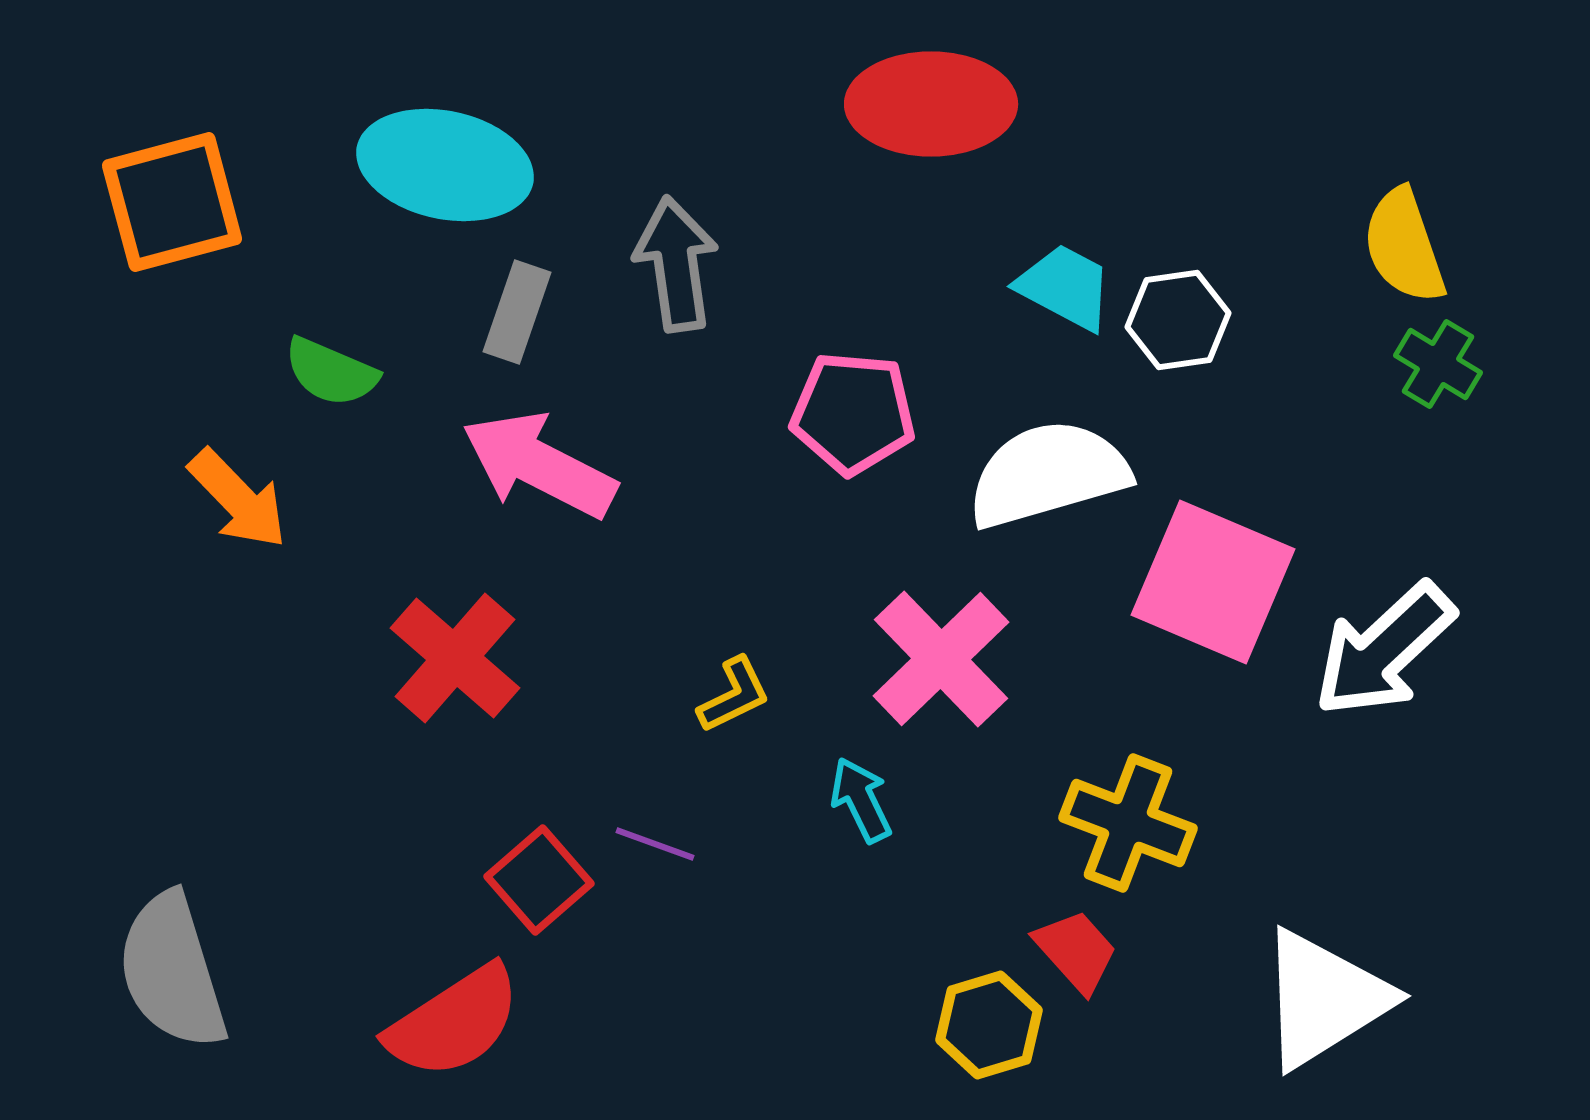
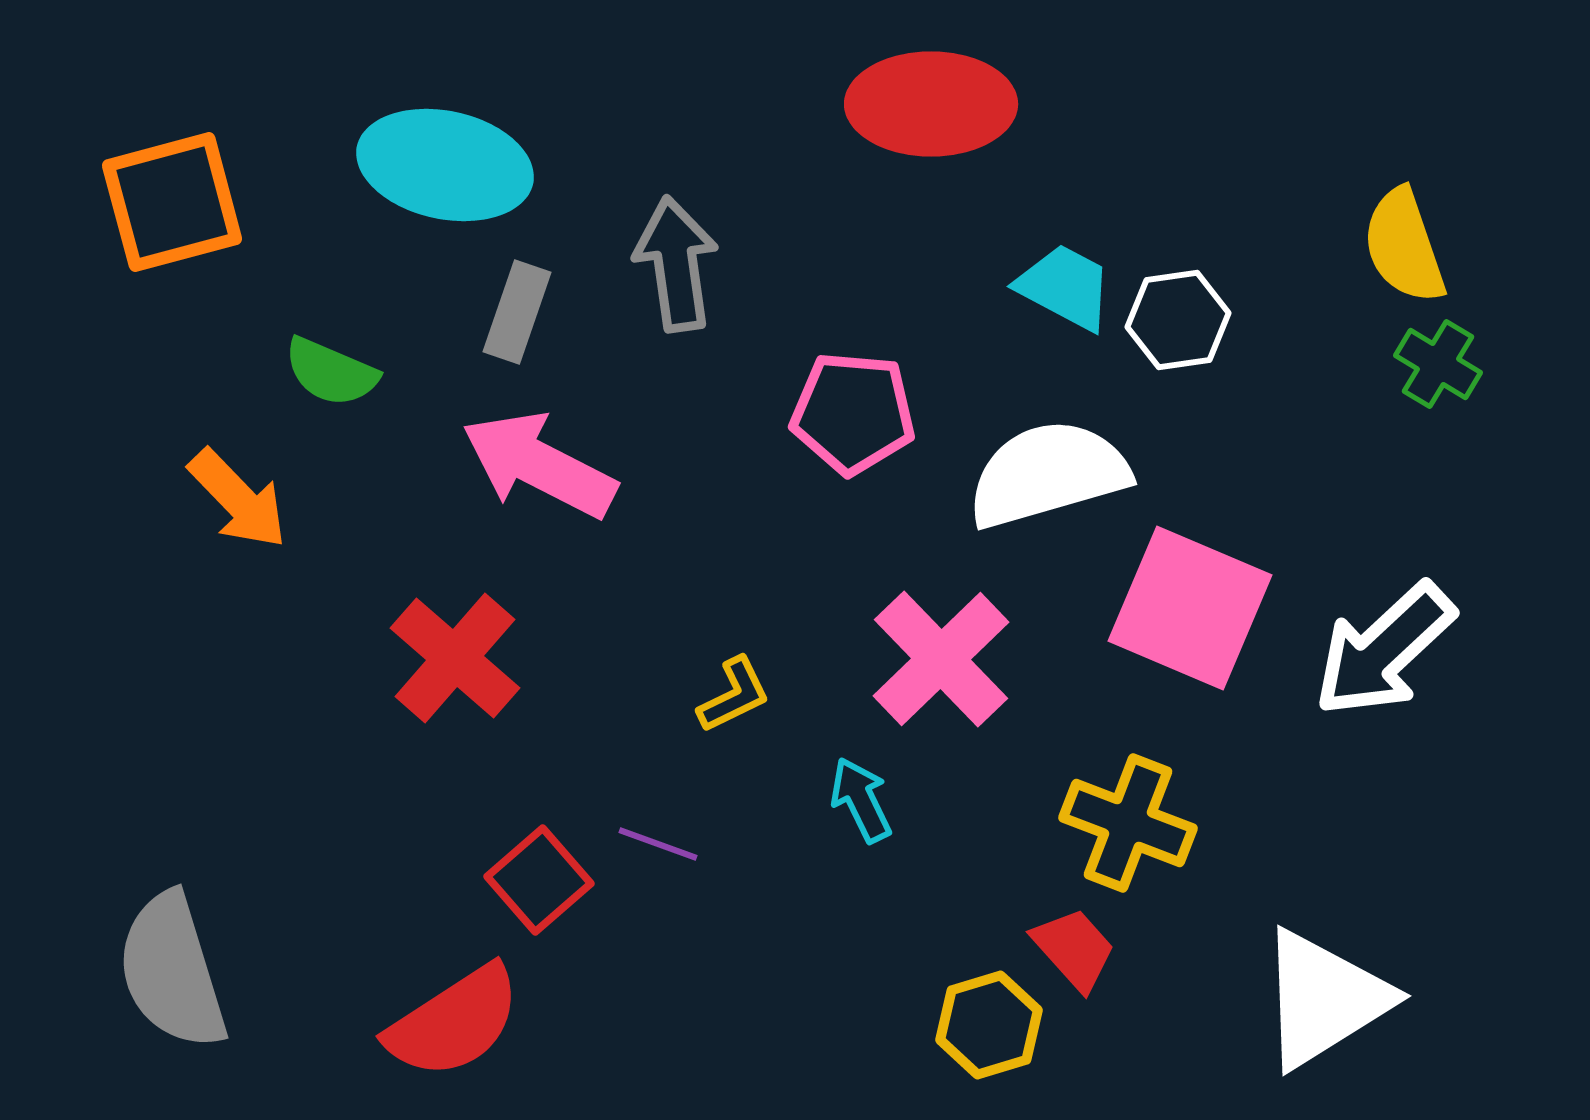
pink square: moved 23 px left, 26 px down
purple line: moved 3 px right
red trapezoid: moved 2 px left, 2 px up
